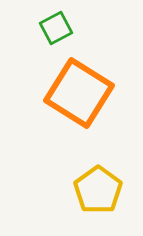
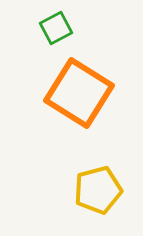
yellow pentagon: rotated 21 degrees clockwise
